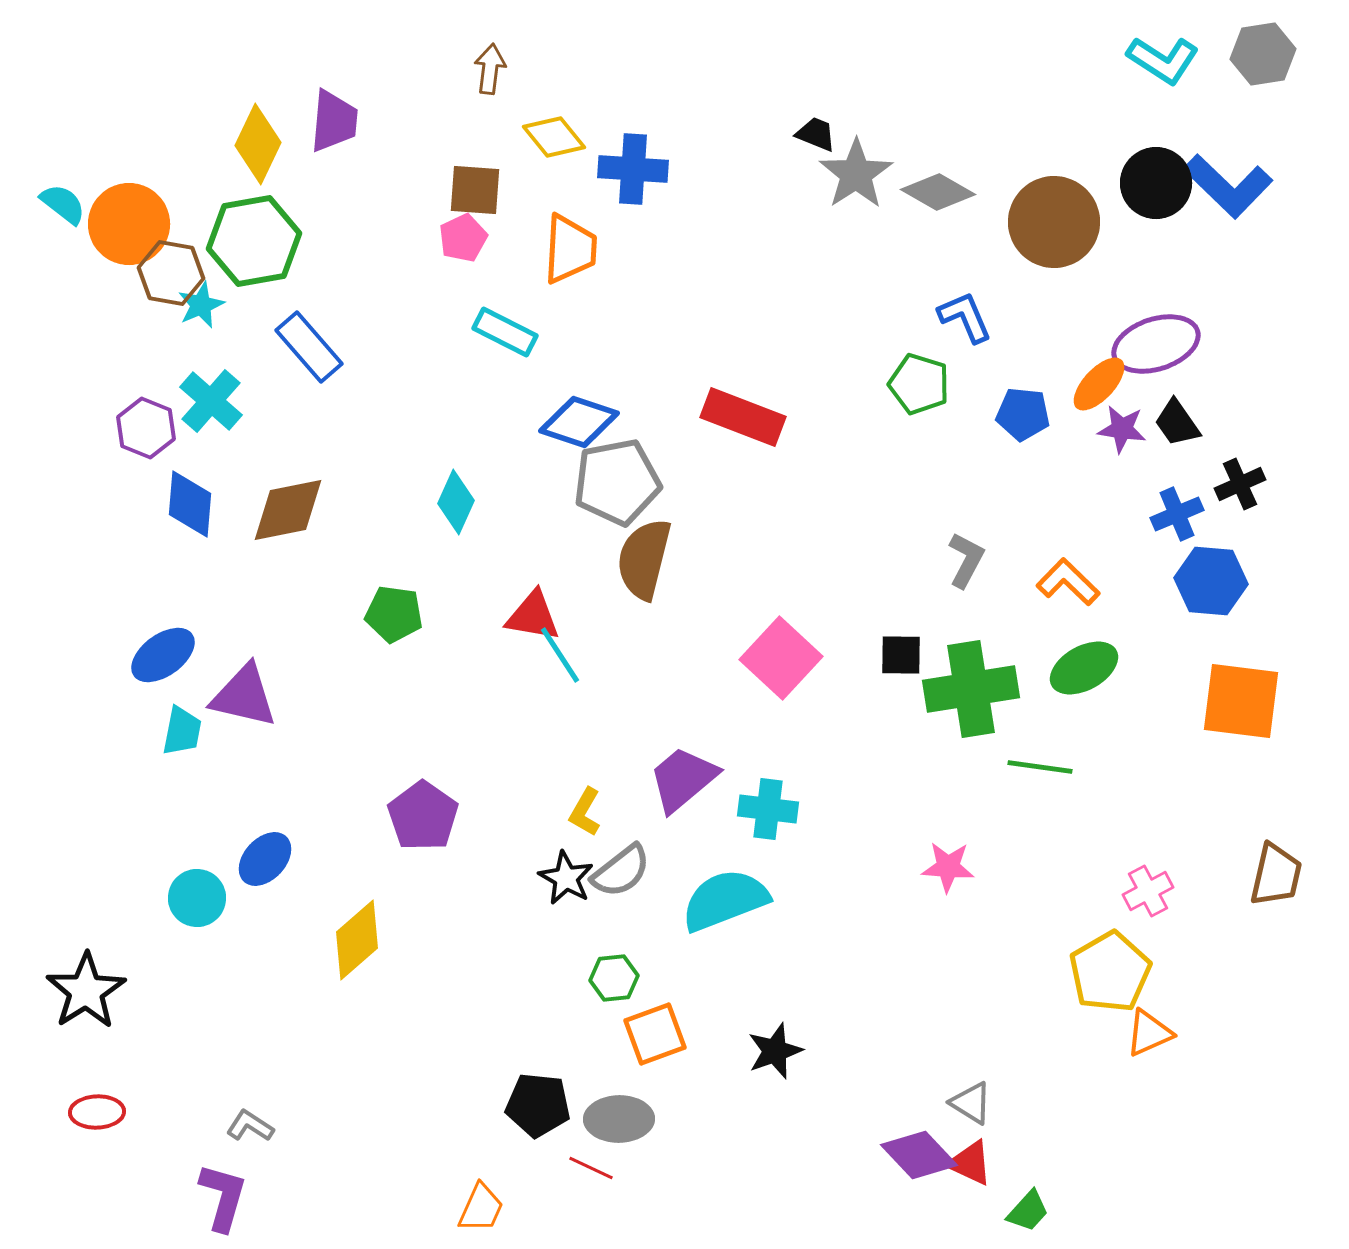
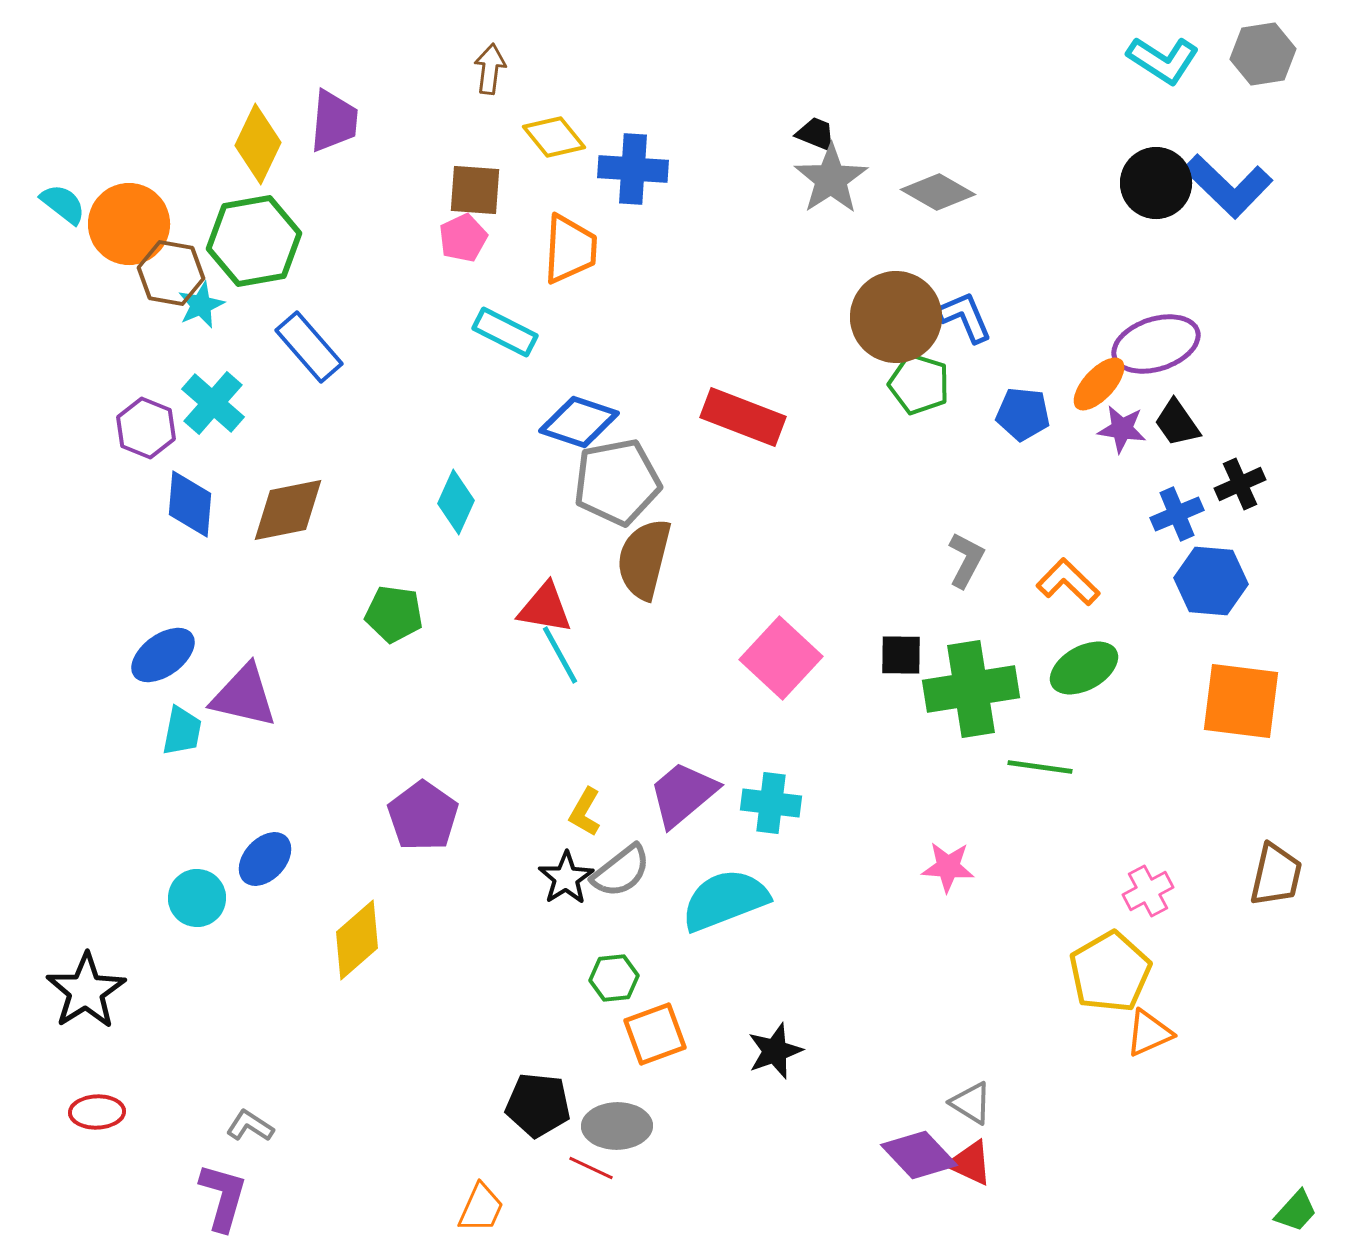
gray star at (856, 174): moved 25 px left, 5 px down
brown circle at (1054, 222): moved 158 px left, 95 px down
cyan cross at (211, 401): moved 2 px right, 2 px down
red triangle at (533, 616): moved 12 px right, 8 px up
cyan line at (560, 655): rotated 4 degrees clockwise
purple trapezoid at (683, 779): moved 15 px down
cyan cross at (768, 809): moved 3 px right, 6 px up
black star at (566, 878): rotated 10 degrees clockwise
gray ellipse at (619, 1119): moved 2 px left, 7 px down
green trapezoid at (1028, 1211): moved 268 px right
